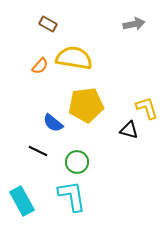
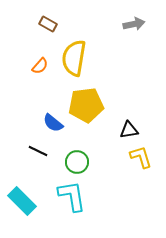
yellow semicircle: rotated 90 degrees counterclockwise
yellow L-shape: moved 6 px left, 49 px down
black triangle: rotated 24 degrees counterclockwise
cyan rectangle: rotated 16 degrees counterclockwise
